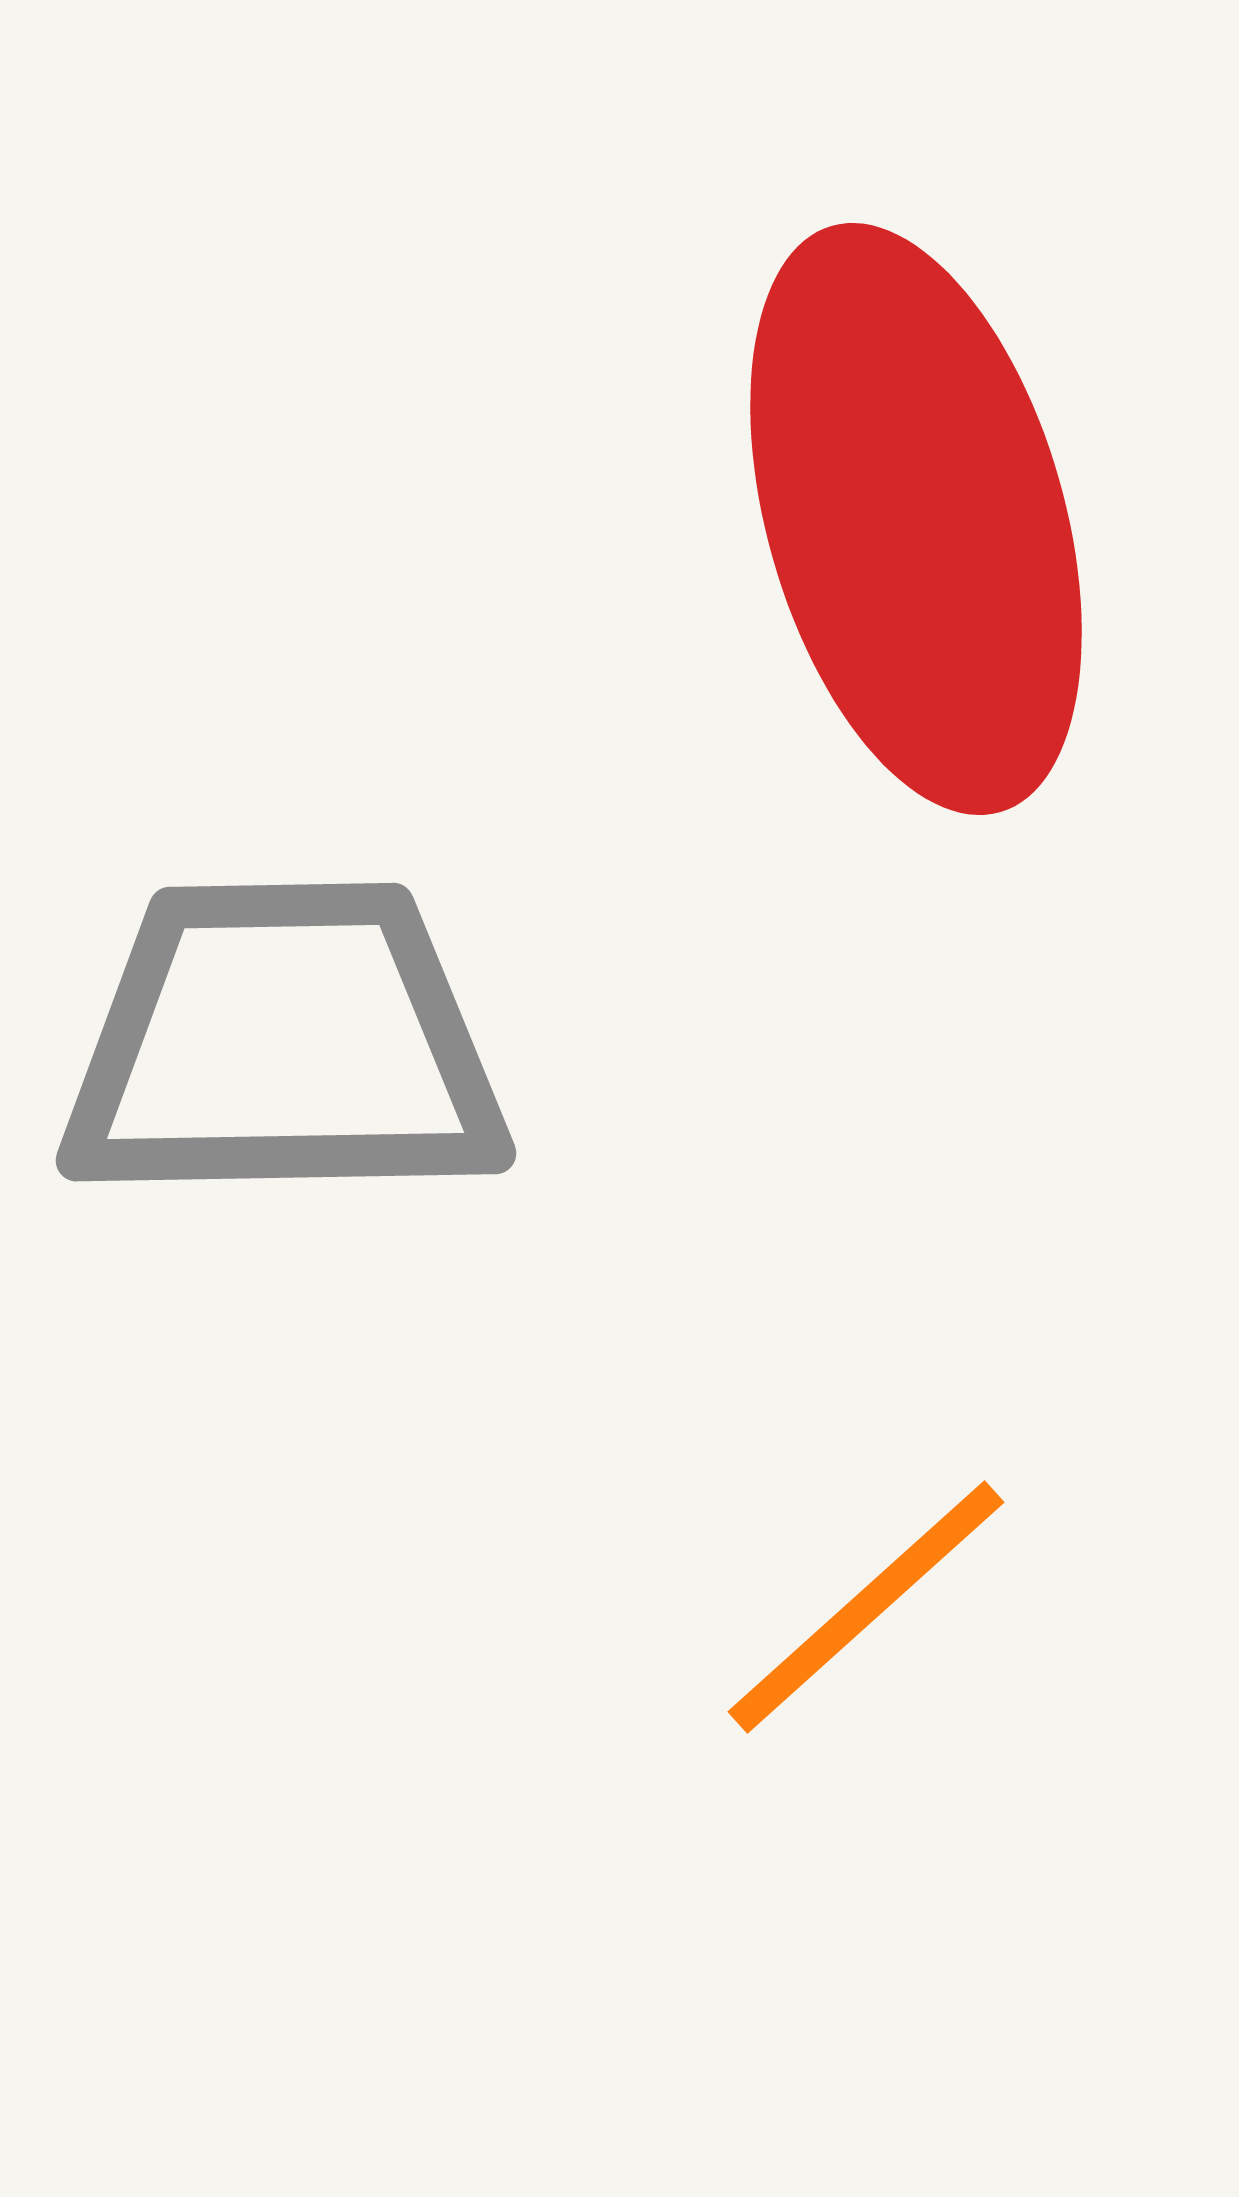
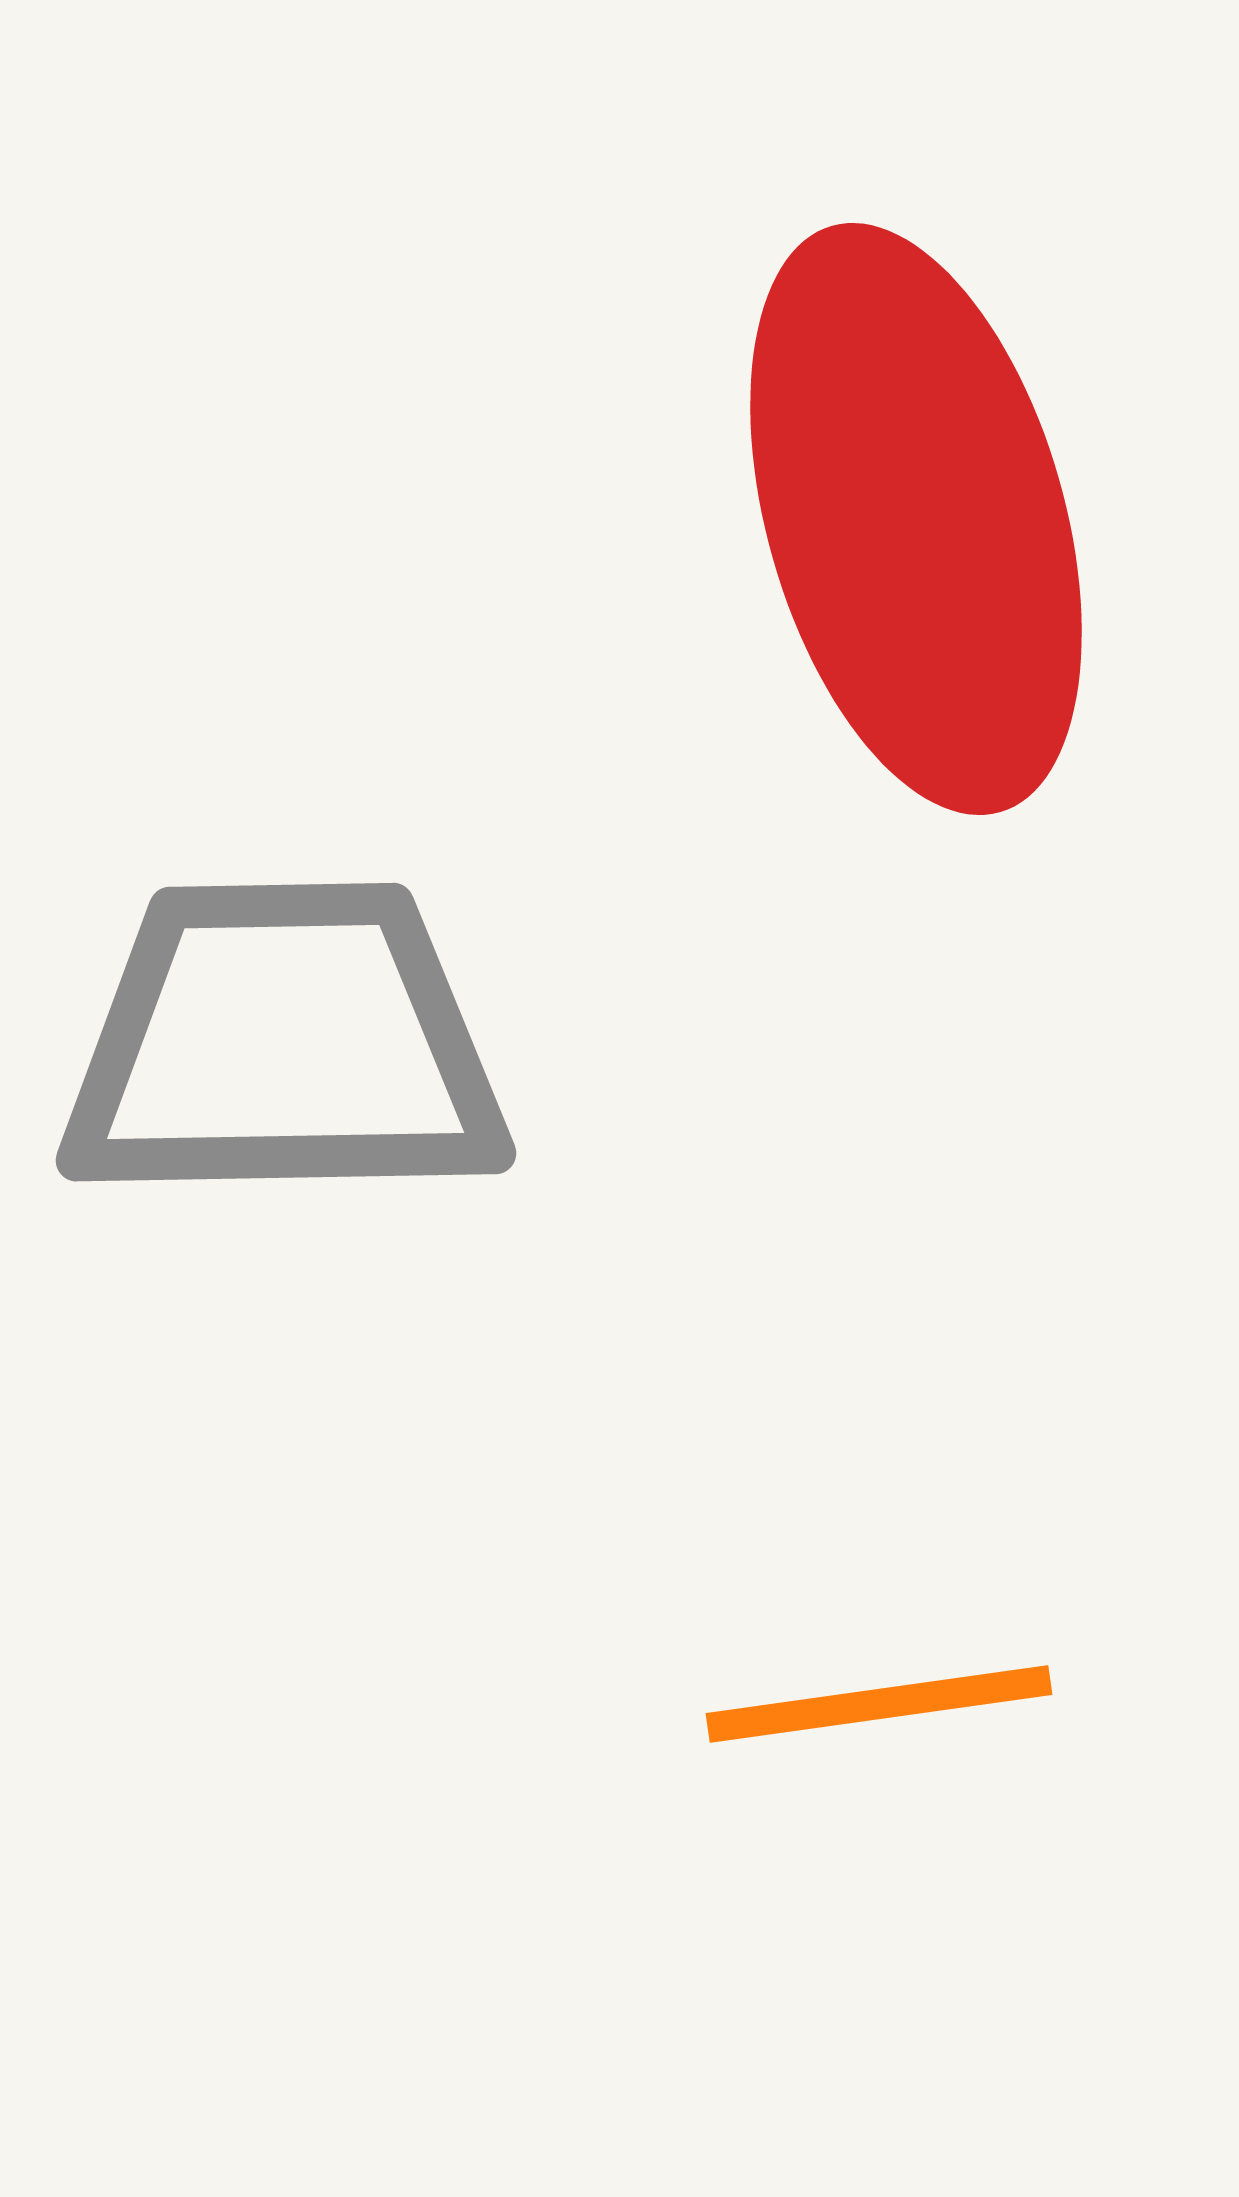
orange line: moved 13 px right, 97 px down; rotated 34 degrees clockwise
